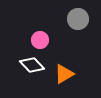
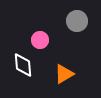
gray circle: moved 1 px left, 2 px down
white diamond: moved 9 px left; rotated 40 degrees clockwise
